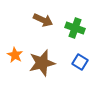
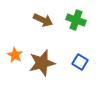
green cross: moved 1 px right, 8 px up
